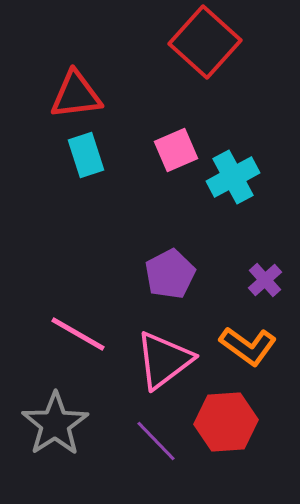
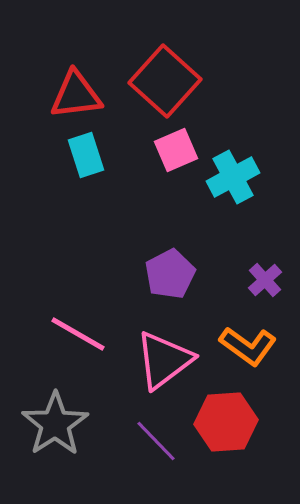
red square: moved 40 px left, 39 px down
